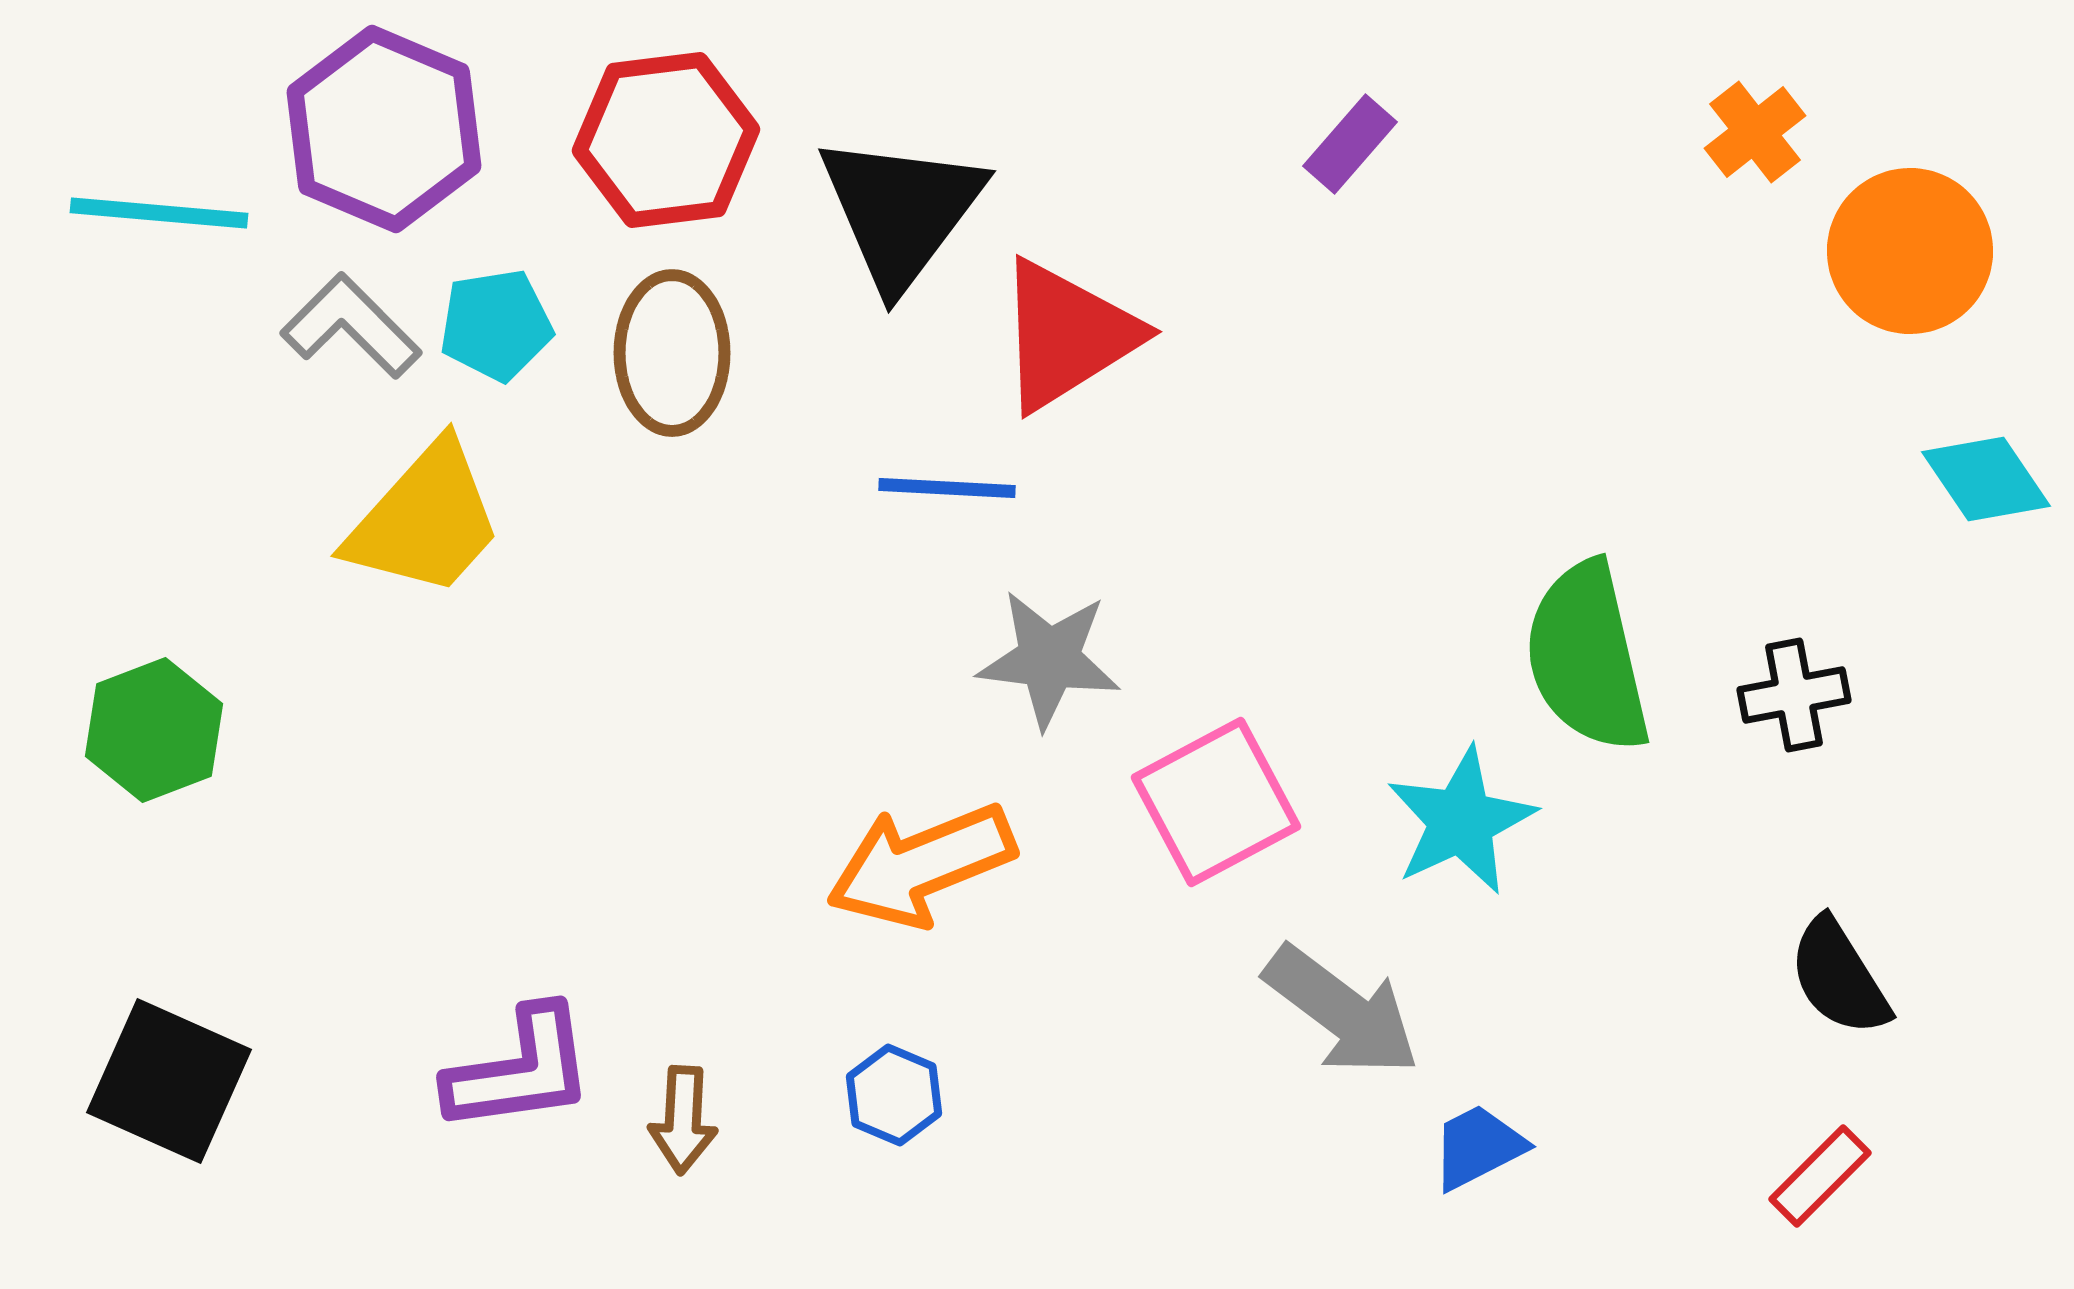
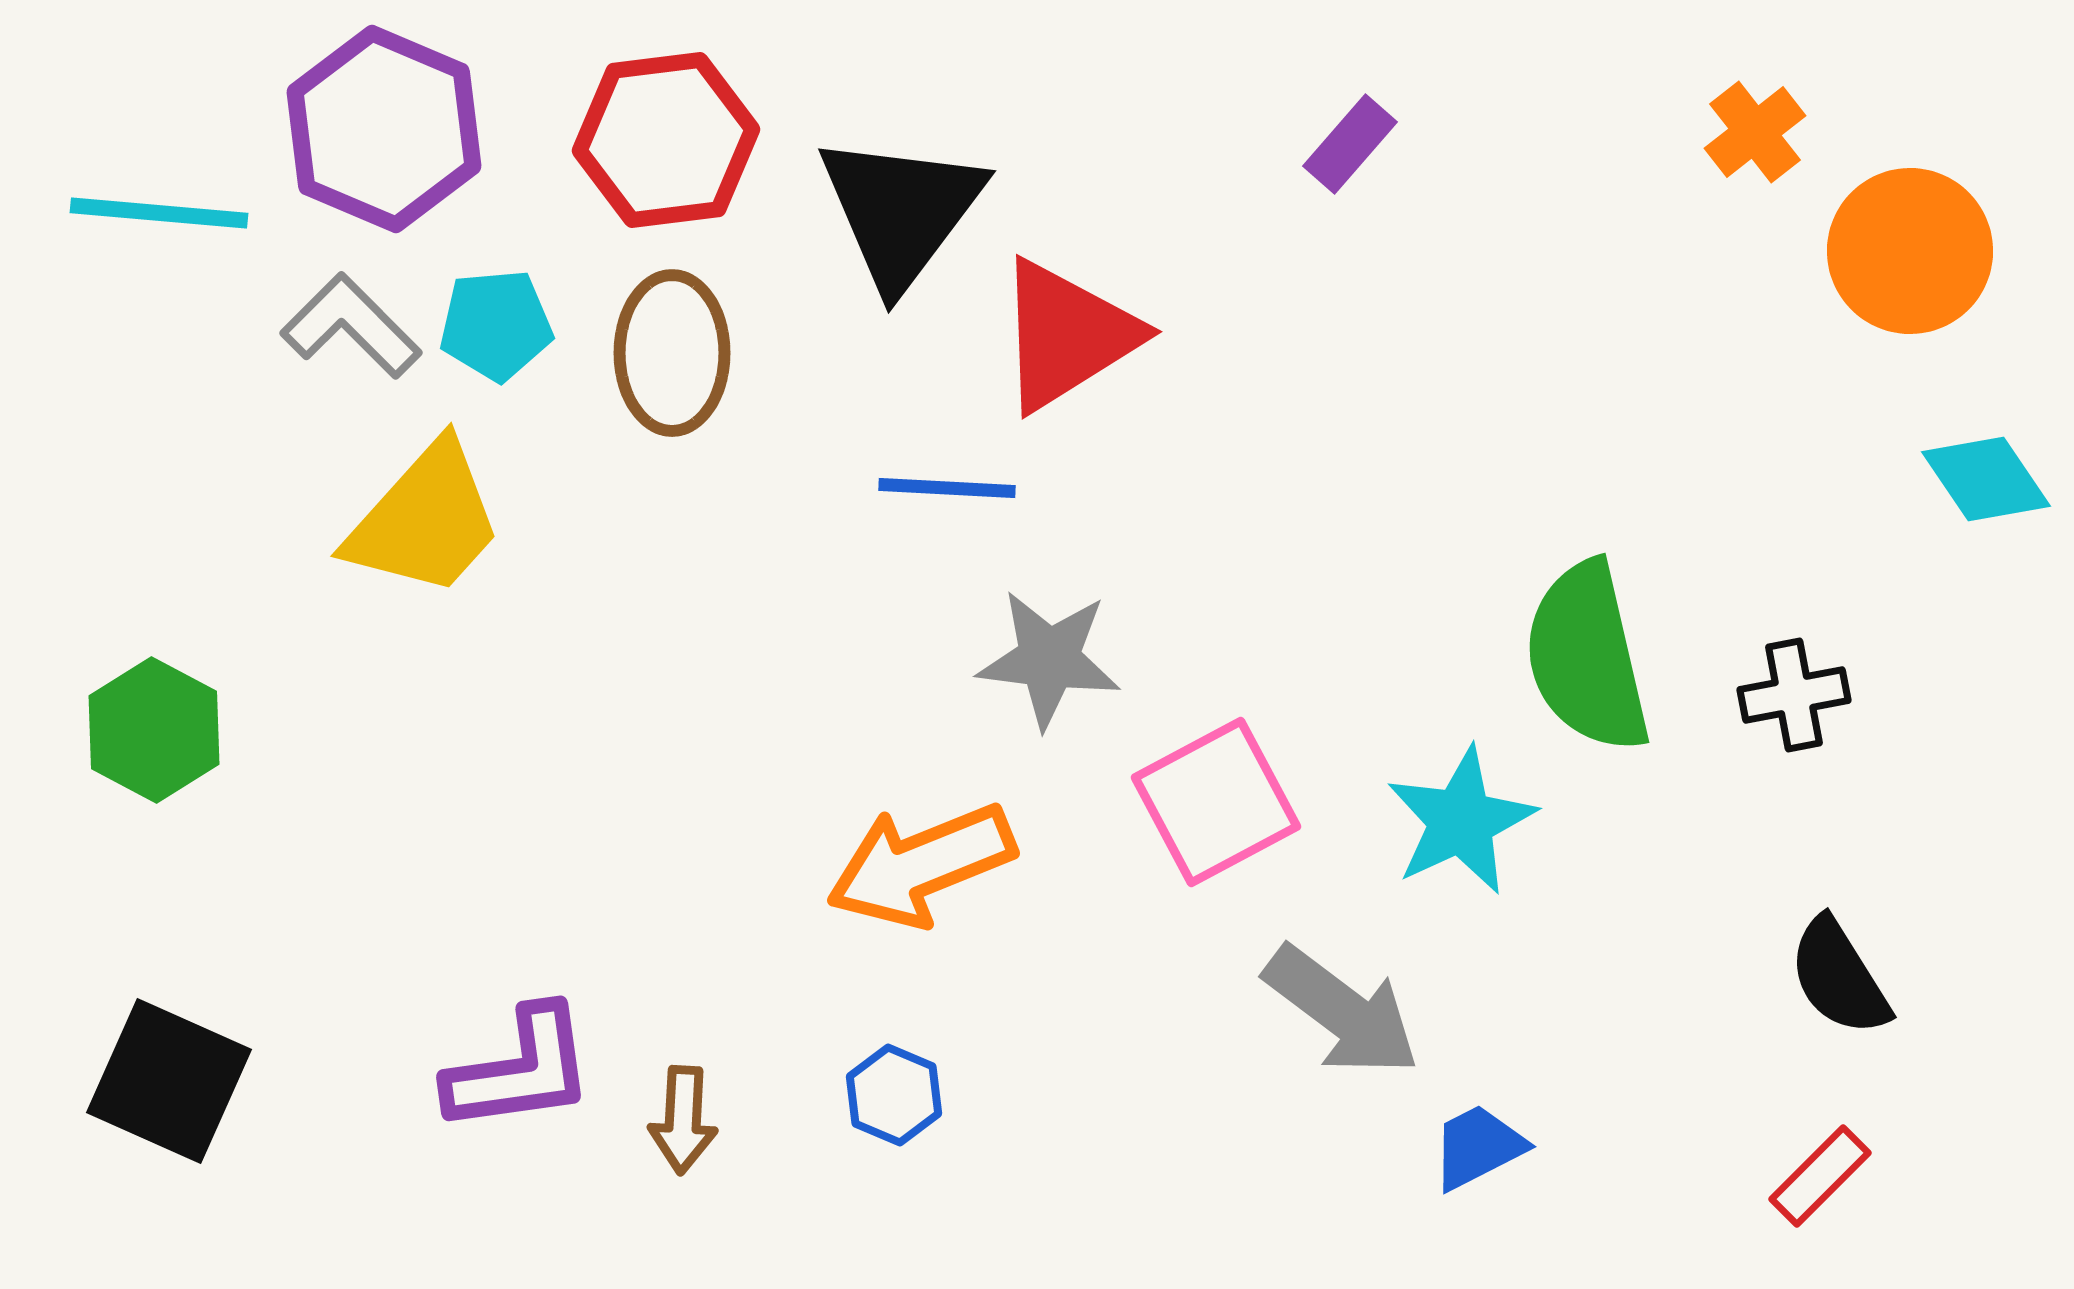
cyan pentagon: rotated 4 degrees clockwise
green hexagon: rotated 11 degrees counterclockwise
